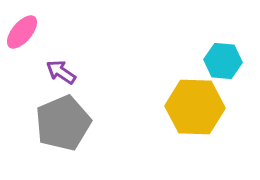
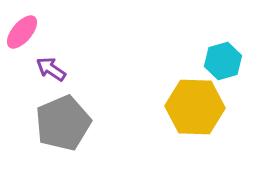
cyan hexagon: rotated 21 degrees counterclockwise
purple arrow: moved 10 px left, 3 px up
